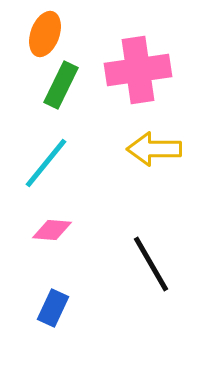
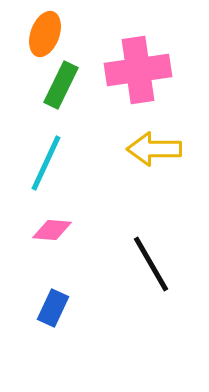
cyan line: rotated 14 degrees counterclockwise
